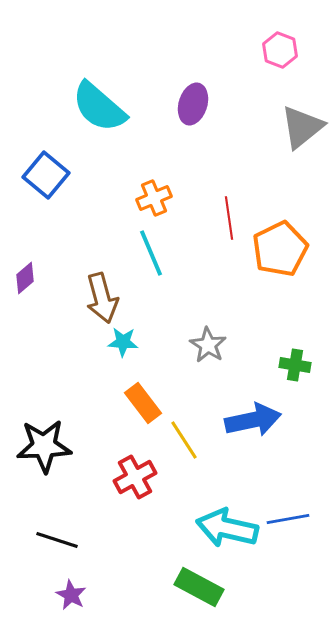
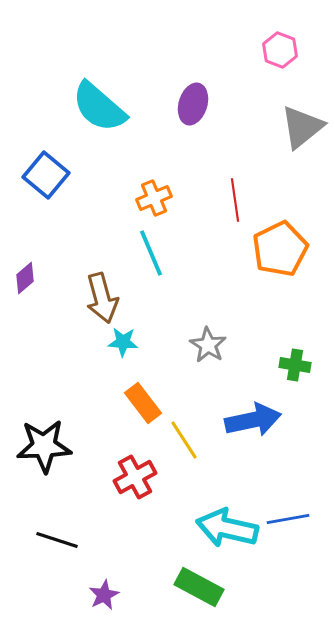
red line: moved 6 px right, 18 px up
purple star: moved 33 px right; rotated 16 degrees clockwise
